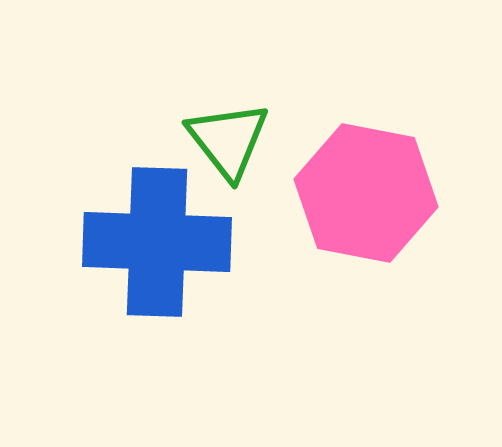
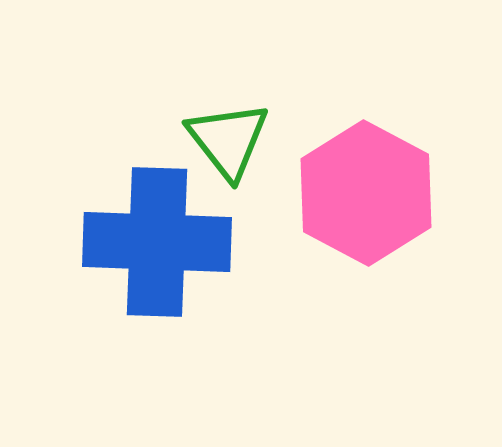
pink hexagon: rotated 17 degrees clockwise
